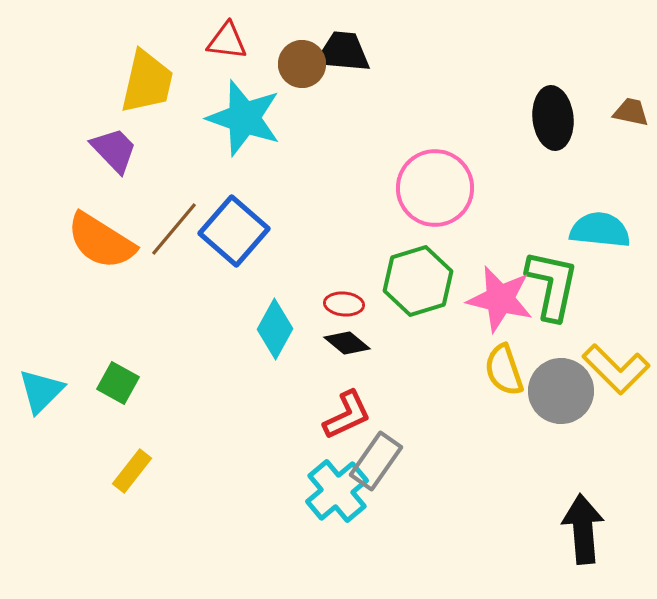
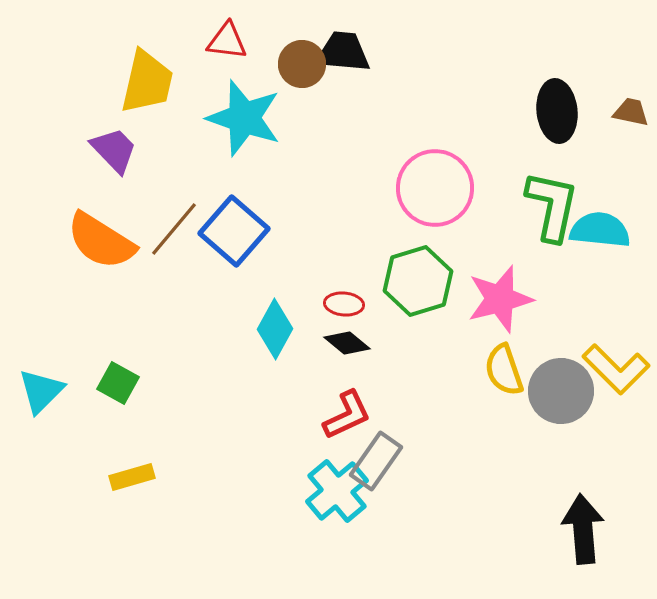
black ellipse: moved 4 px right, 7 px up
green L-shape: moved 79 px up
pink star: rotated 28 degrees counterclockwise
yellow rectangle: moved 6 px down; rotated 36 degrees clockwise
